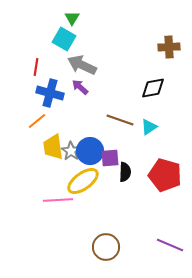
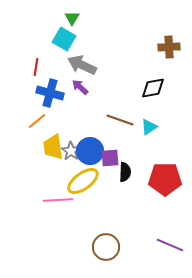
red pentagon: moved 4 px down; rotated 16 degrees counterclockwise
